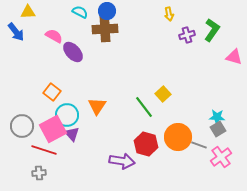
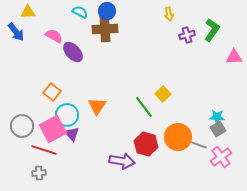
pink triangle: rotated 18 degrees counterclockwise
